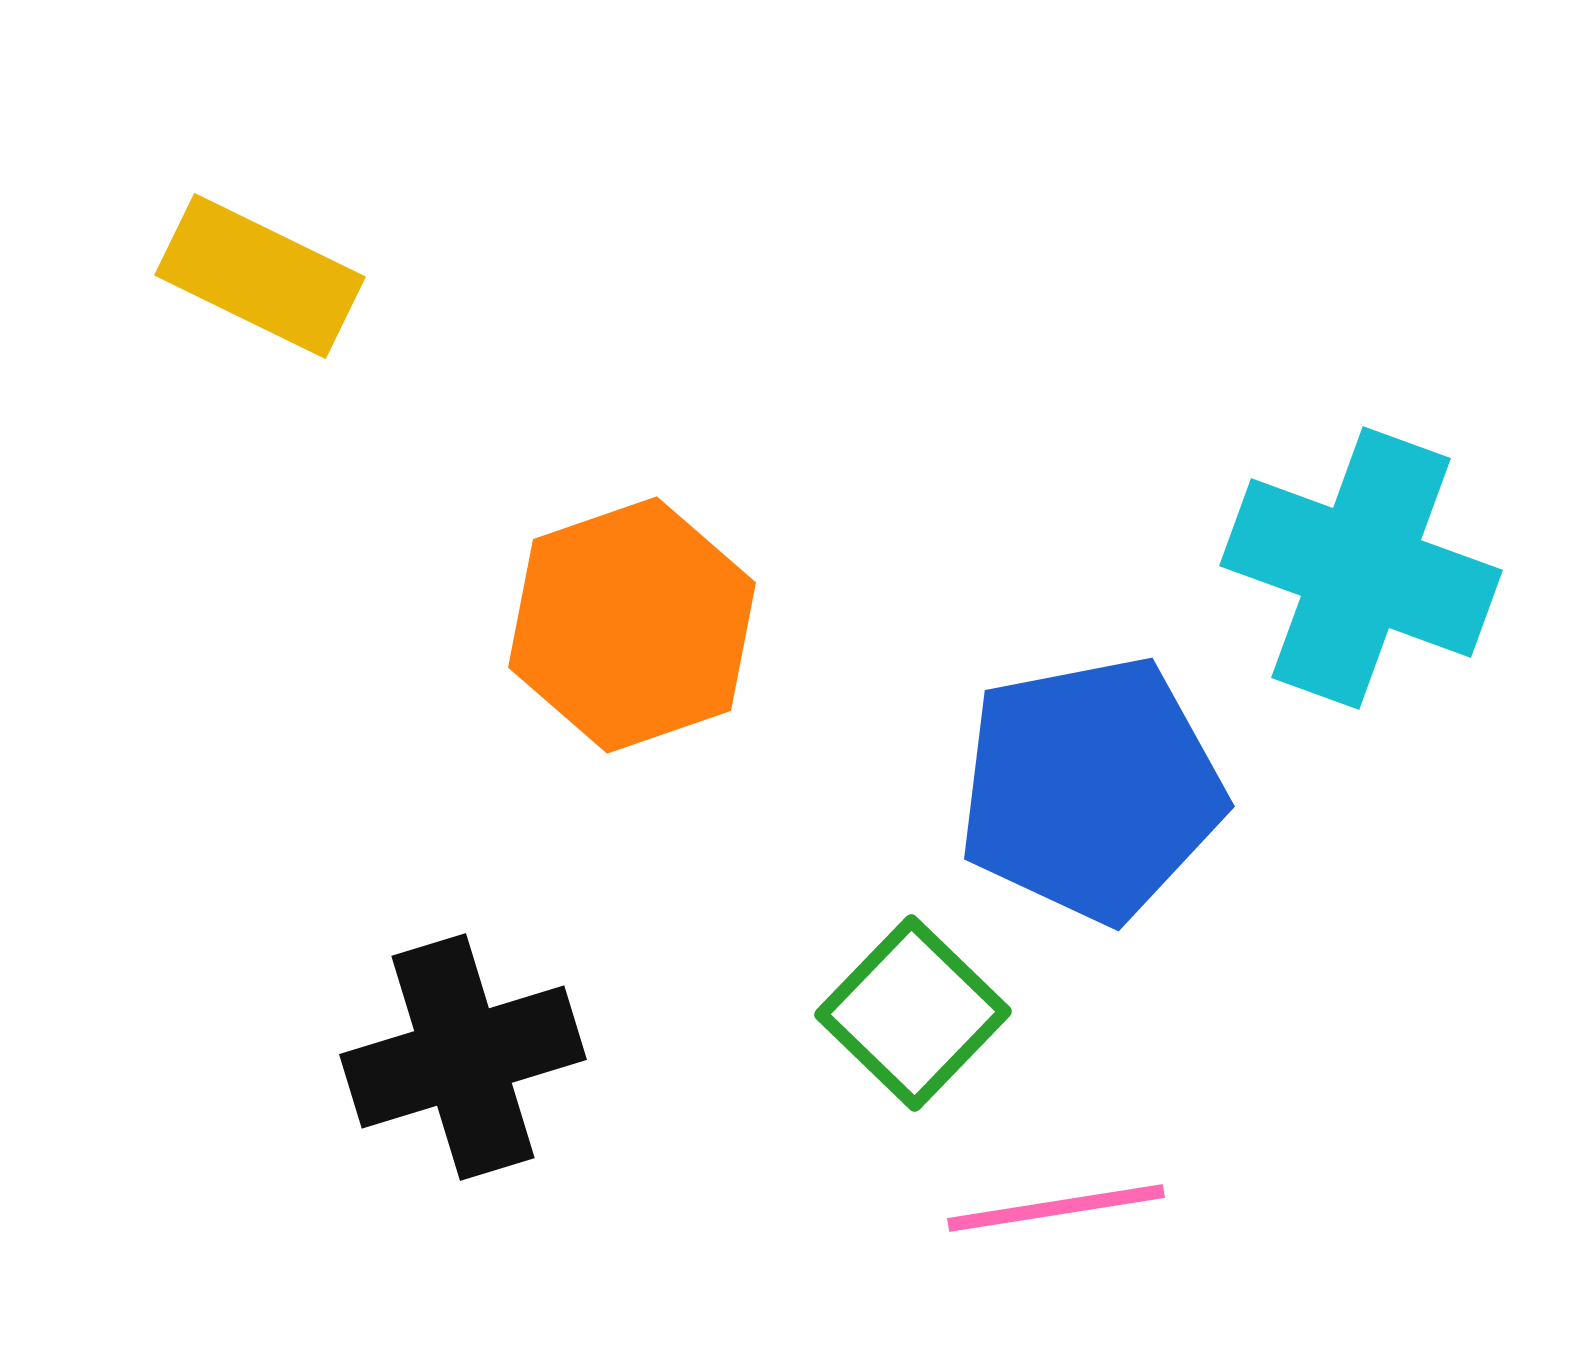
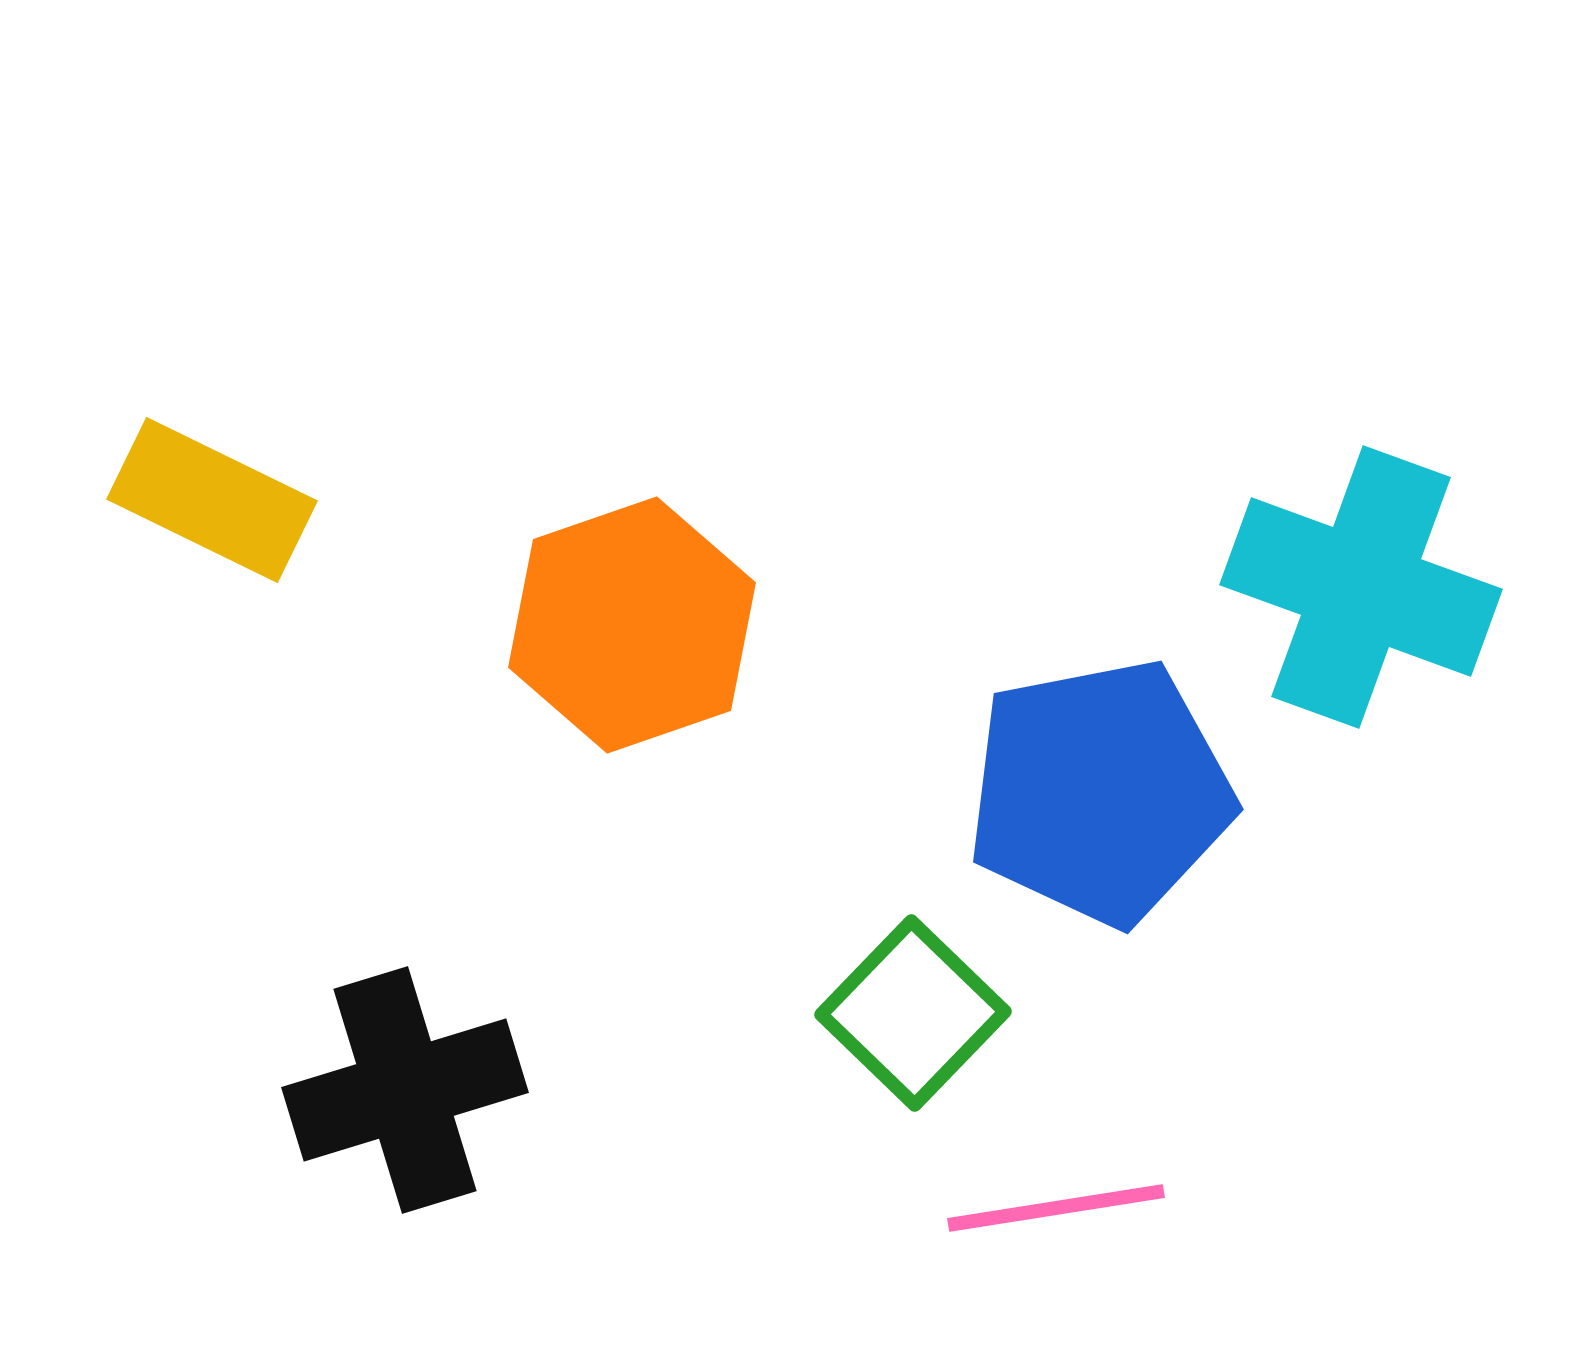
yellow rectangle: moved 48 px left, 224 px down
cyan cross: moved 19 px down
blue pentagon: moved 9 px right, 3 px down
black cross: moved 58 px left, 33 px down
